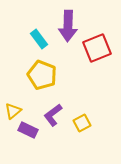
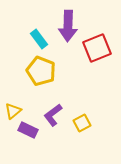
yellow pentagon: moved 1 px left, 4 px up
